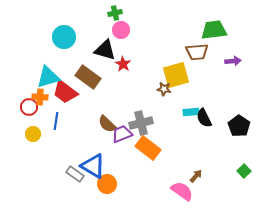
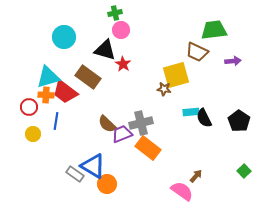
brown trapezoid: rotated 30 degrees clockwise
orange cross: moved 6 px right, 2 px up
black pentagon: moved 5 px up
